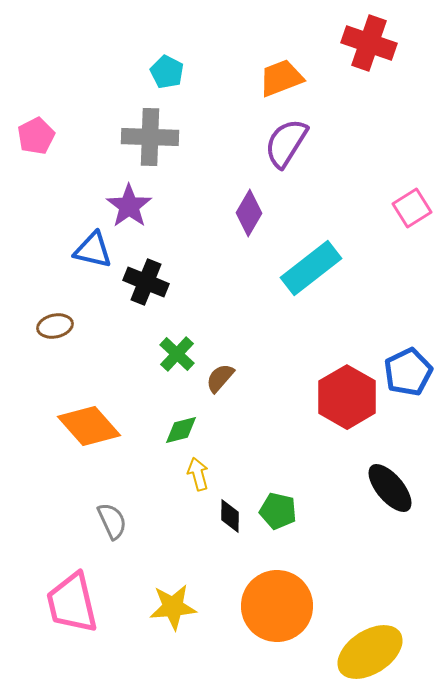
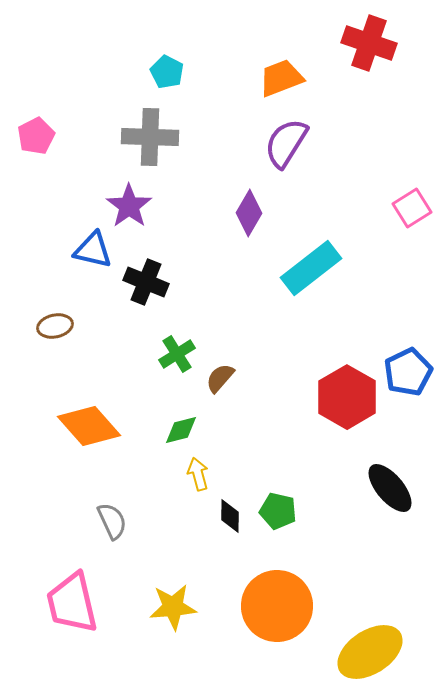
green cross: rotated 15 degrees clockwise
